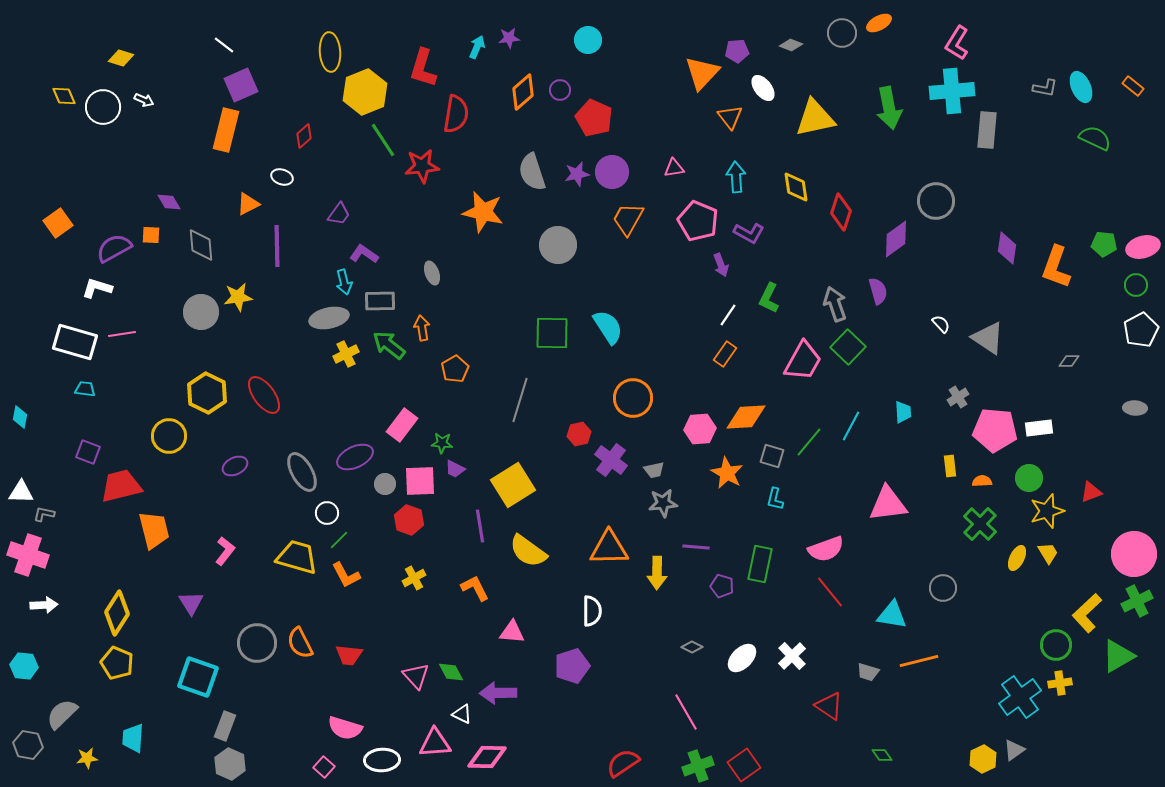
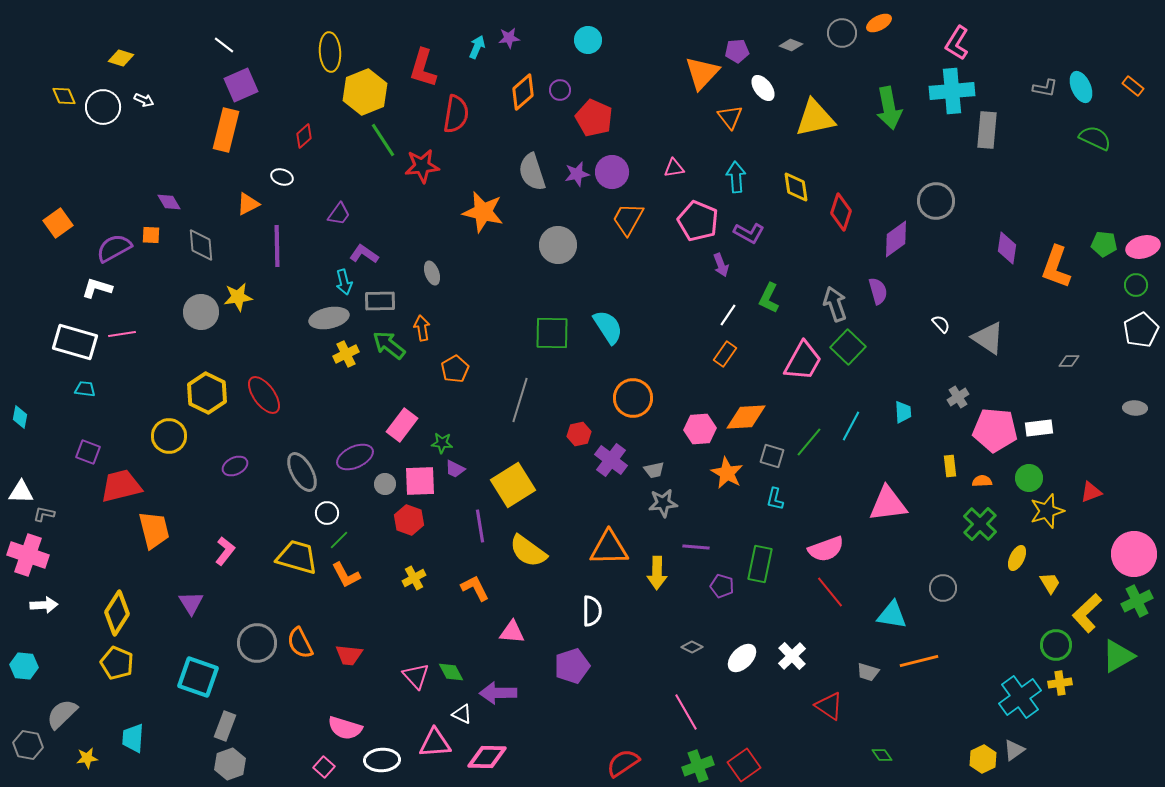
yellow trapezoid at (1048, 553): moved 2 px right, 30 px down
gray hexagon at (230, 764): rotated 16 degrees clockwise
